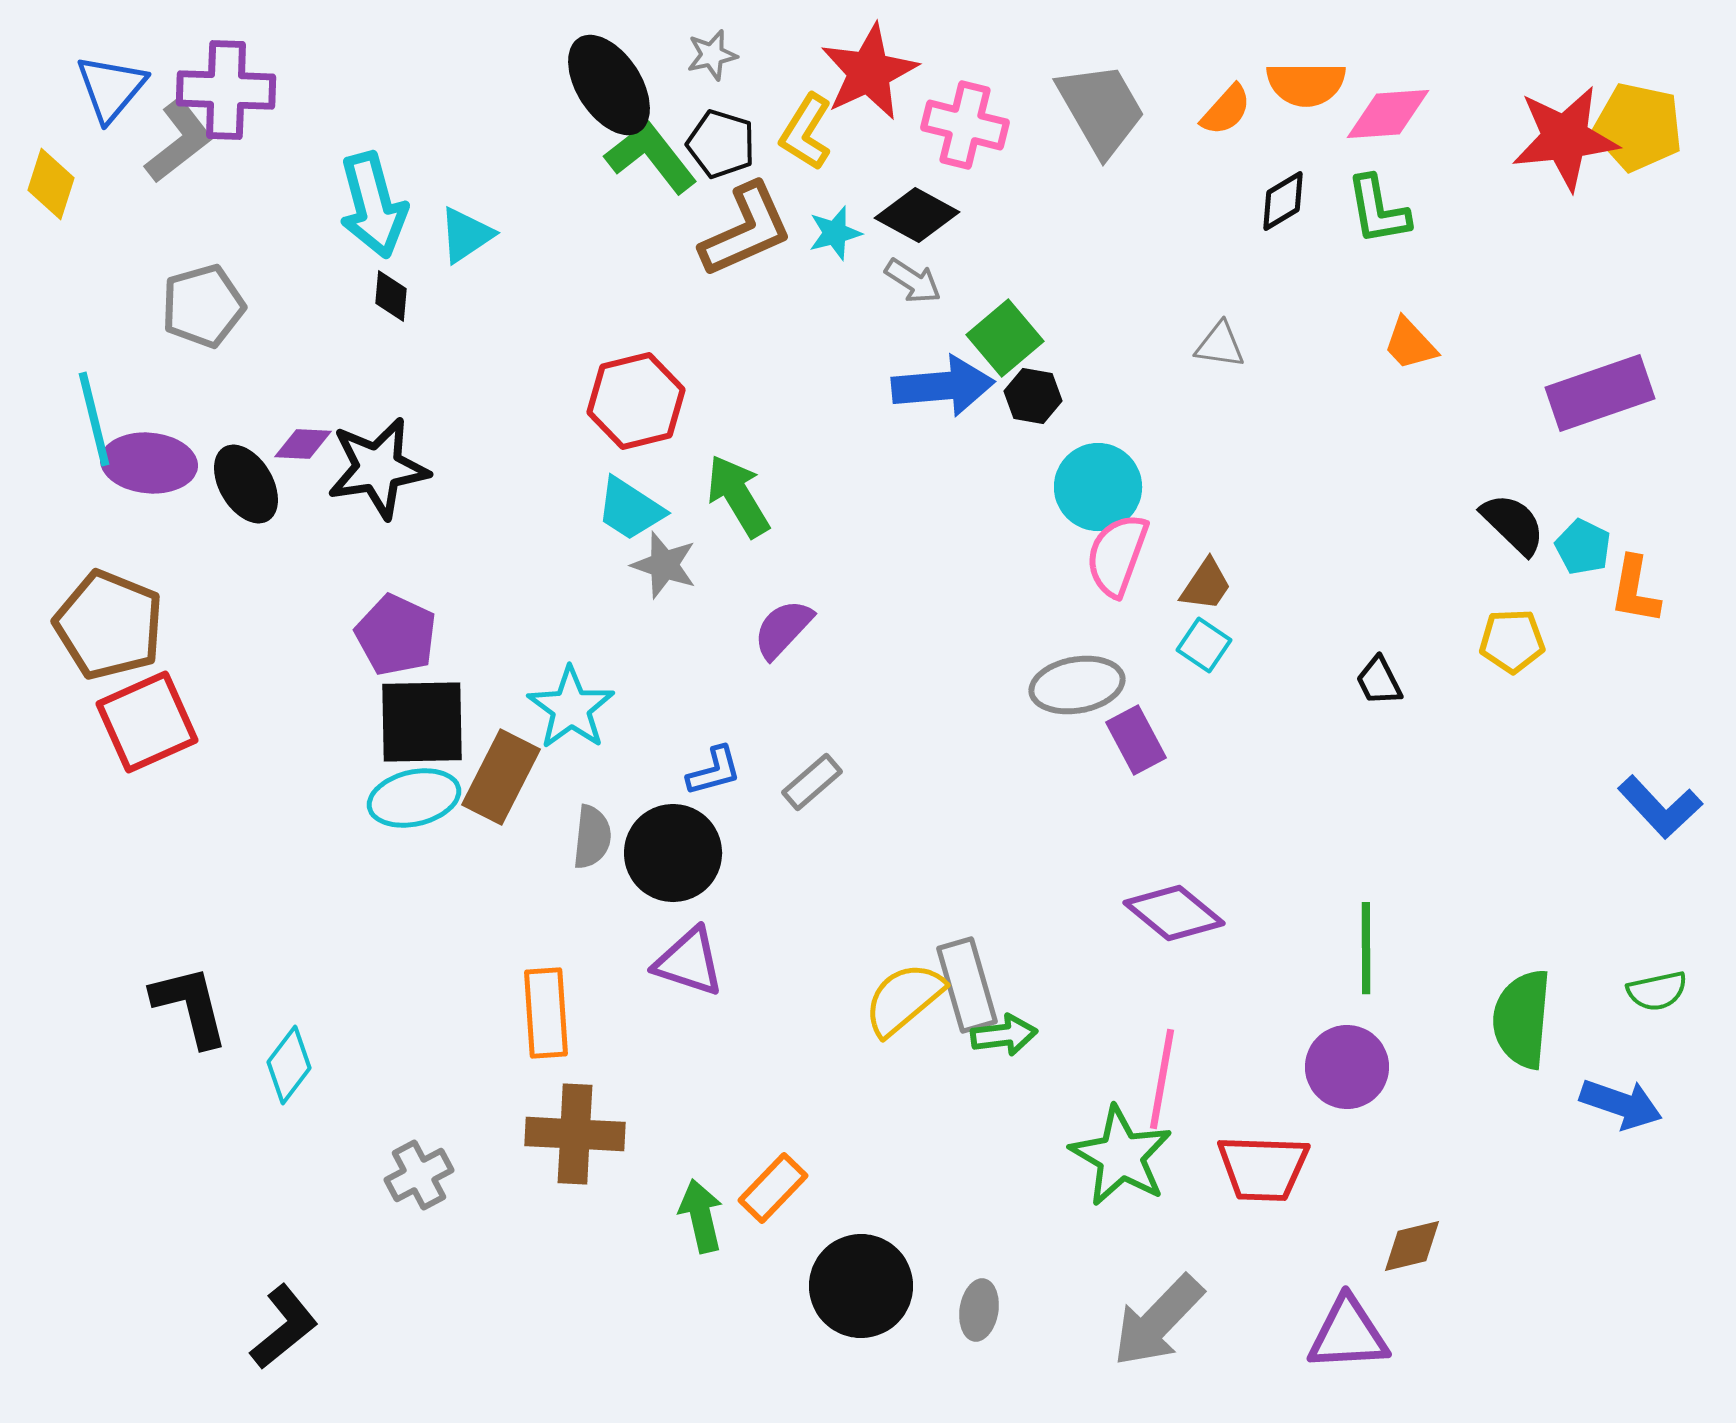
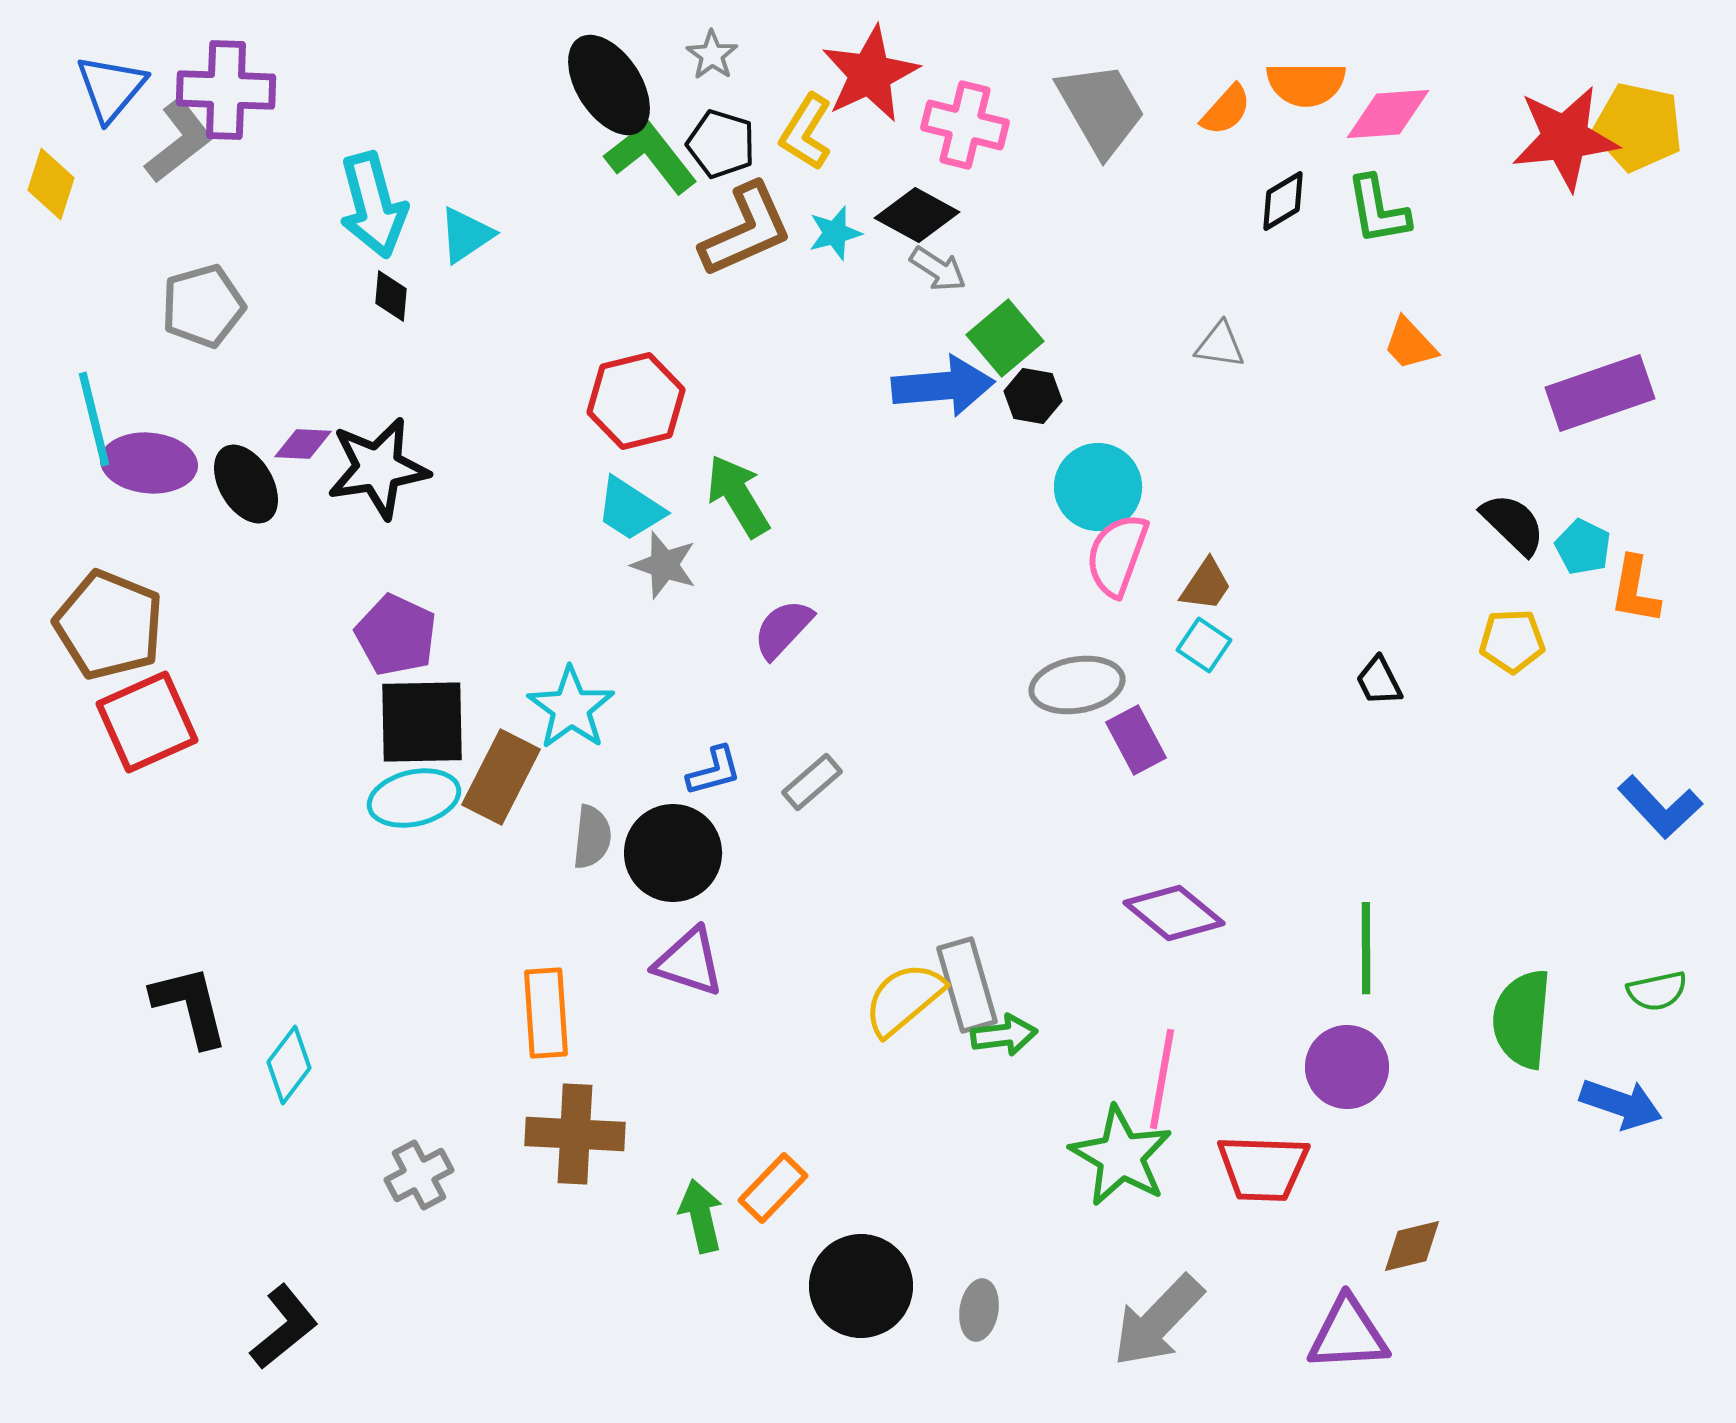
gray star at (712, 55): rotated 24 degrees counterclockwise
red star at (869, 72): moved 1 px right, 2 px down
gray arrow at (913, 281): moved 25 px right, 12 px up
